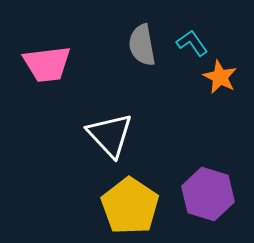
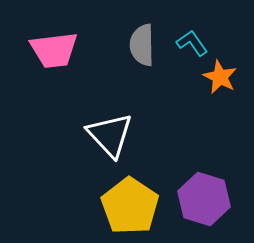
gray semicircle: rotated 9 degrees clockwise
pink trapezoid: moved 7 px right, 14 px up
purple hexagon: moved 4 px left, 5 px down
